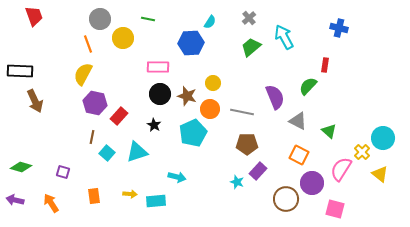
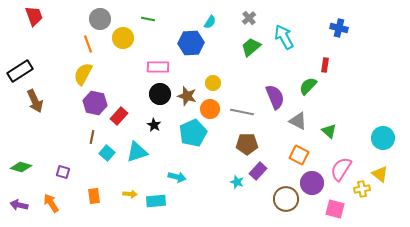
black rectangle at (20, 71): rotated 35 degrees counterclockwise
yellow cross at (362, 152): moved 37 px down; rotated 35 degrees clockwise
purple arrow at (15, 200): moved 4 px right, 5 px down
